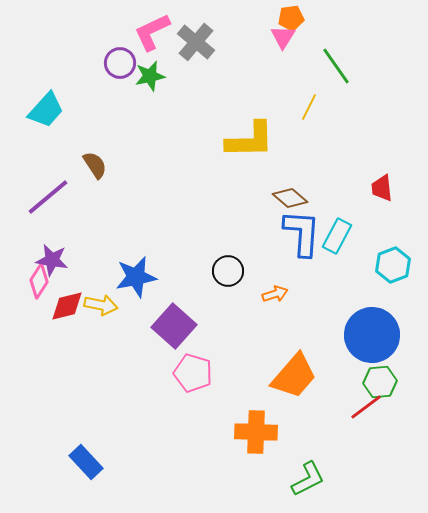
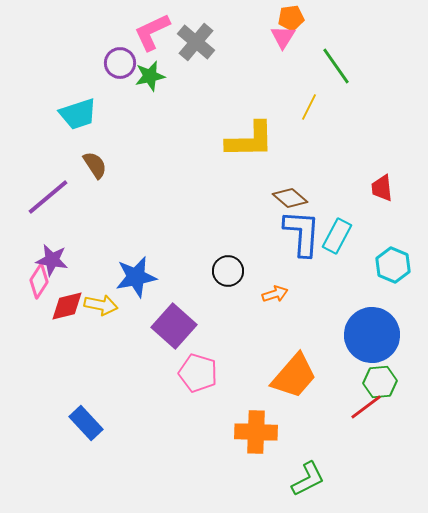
cyan trapezoid: moved 32 px right, 4 px down; rotated 30 degrees clockwise
cyan hexagon: rotated 16 degrees counterclockwise
pink pentagon: moved 5 px right
blue rectangle: moved 39 px up
